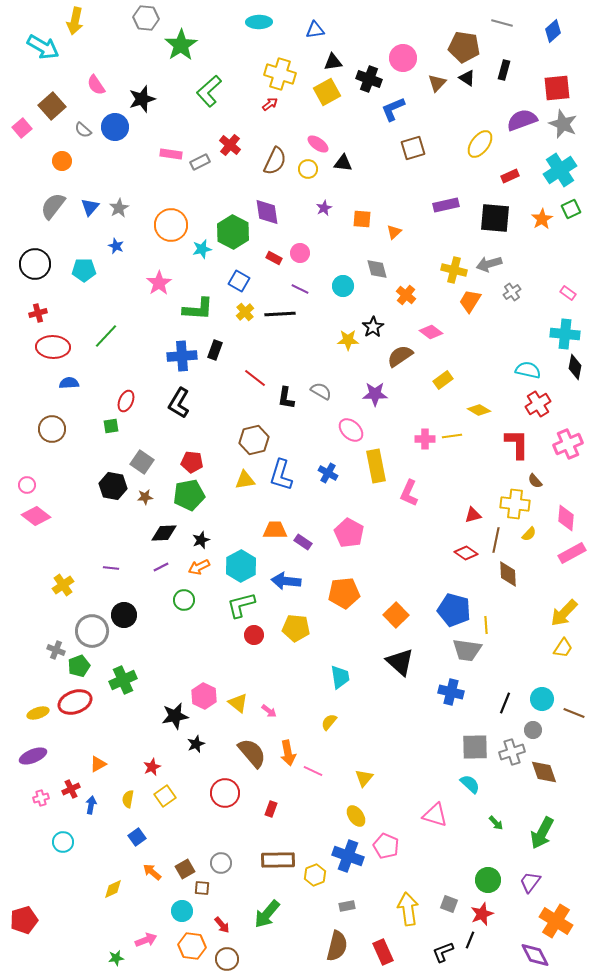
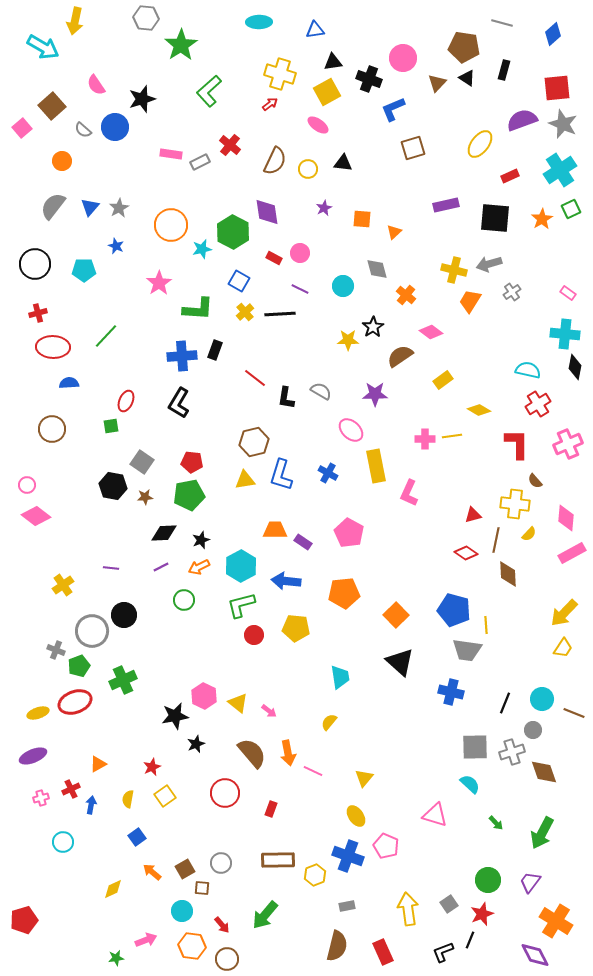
blue diamond at (553, 31): moved 3 px down
pink ellipse at (318, 144): moved 19 px up
brown hexagon at (254, 440): moved 2 px down
gray square at (449, 904): rotated 36 degrees clockwise
green arrow at (267, 914): moved 2 px left, 1 px down
